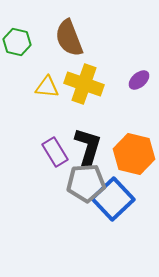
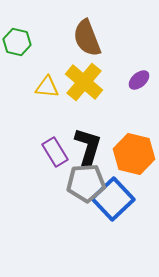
brown semicircle: moved 18 px right
yellow cross: moved 2 px up; rotated 21 degrees clockwise
